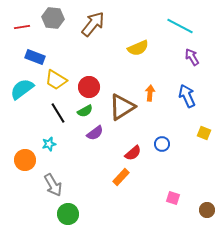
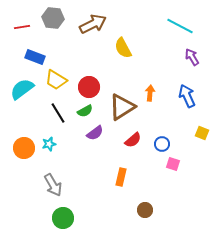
brown arrow: rotated 24 degrees clockwise
yellow semicircle: moved 15 px left; rotated 85 degrees clockwise
yellow square: moved 2 px left
red semicircle: moved 13 px up
orange circle: moved 1 px left, 12 px up
orange rectangle: rotated 30 degrees counterclockwise
pink square: moved 34 px up
brown circle: moved 62 px left
green circle: moved 5 px left, 4 px down
